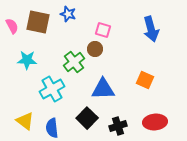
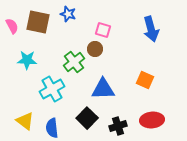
red ellipse: moved 3 px left, 2 px up
